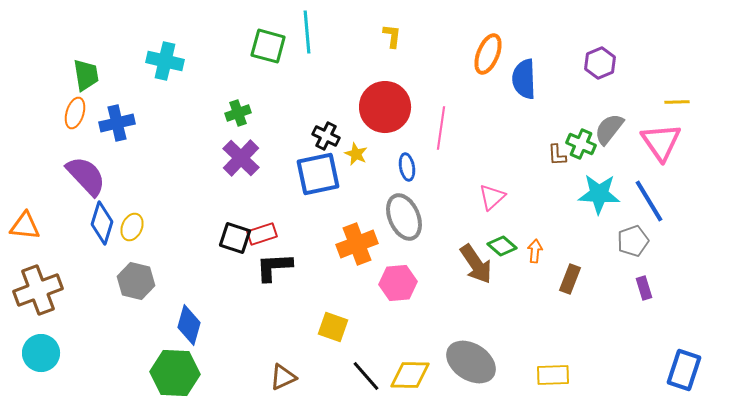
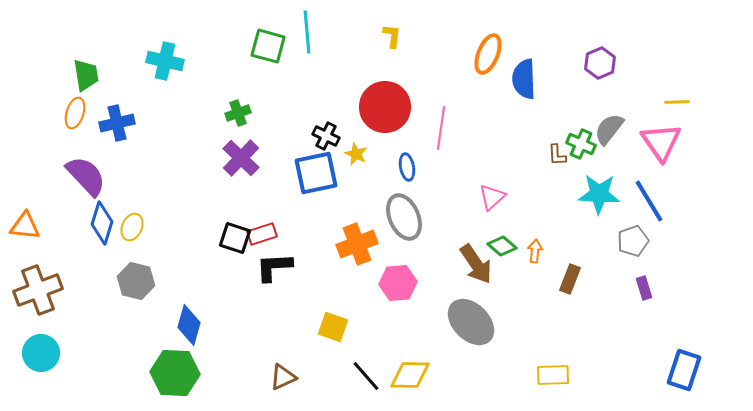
blue square at (318, 174): moved 2 px left, 1 px up
gray ellipse at (471, 362): moved 40 px up; rotated 12 degrees clockwise
